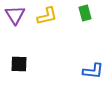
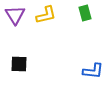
yellow L-shape: moved 1 px left, 1 px up
